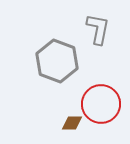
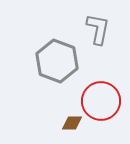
red circle: moved 3 px up
